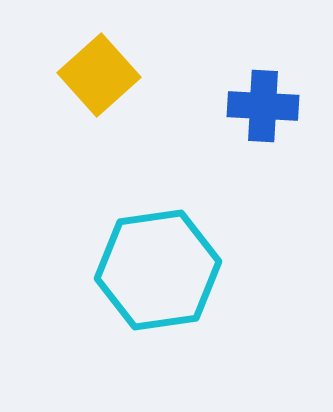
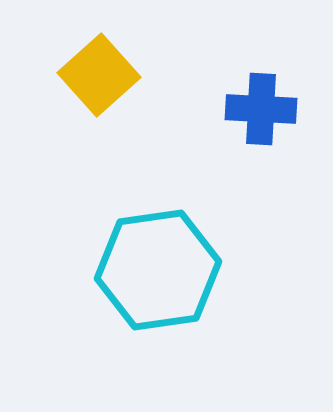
blue cross: moved 2 px left, 3 px down
